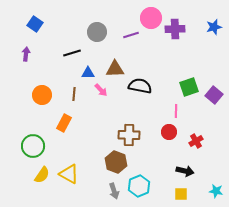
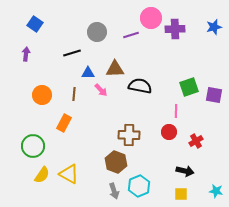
purple square: rotated 30 degrees counterclockwise
